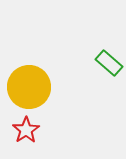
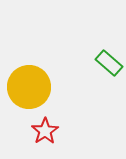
red star: moved 19 px right, 1 px down
